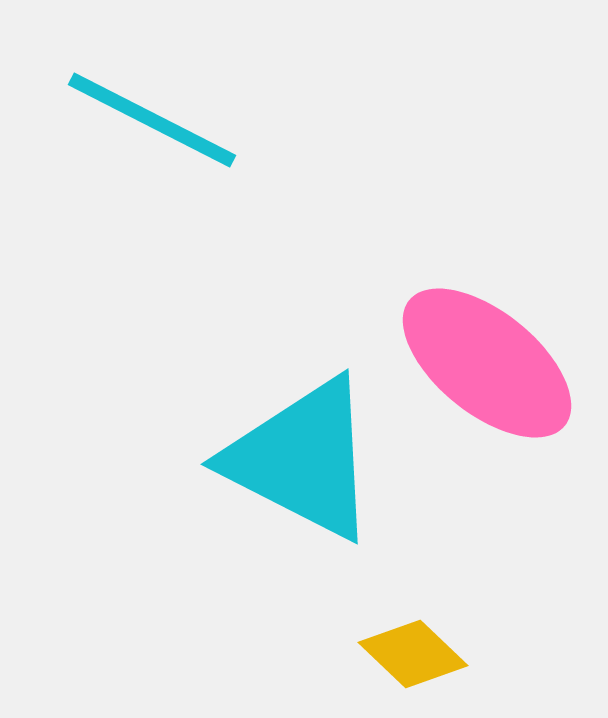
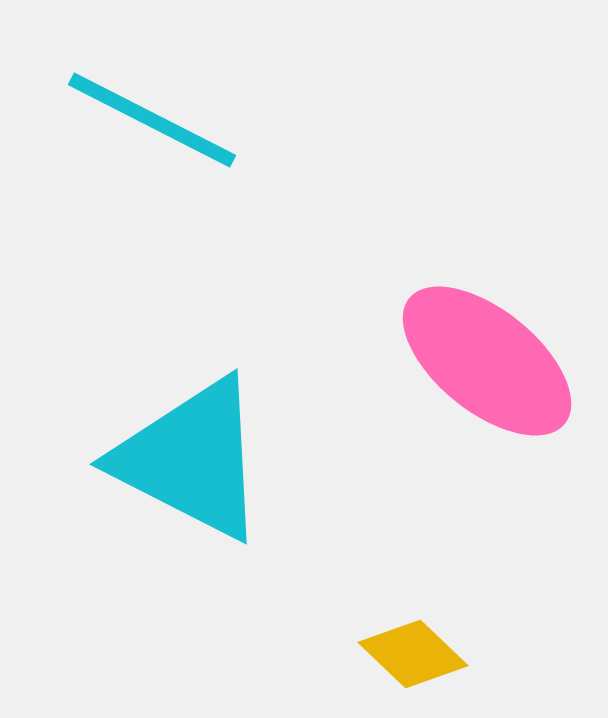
pink ellipse: moved 2 px up
cyan triangle: moved 111 px left
